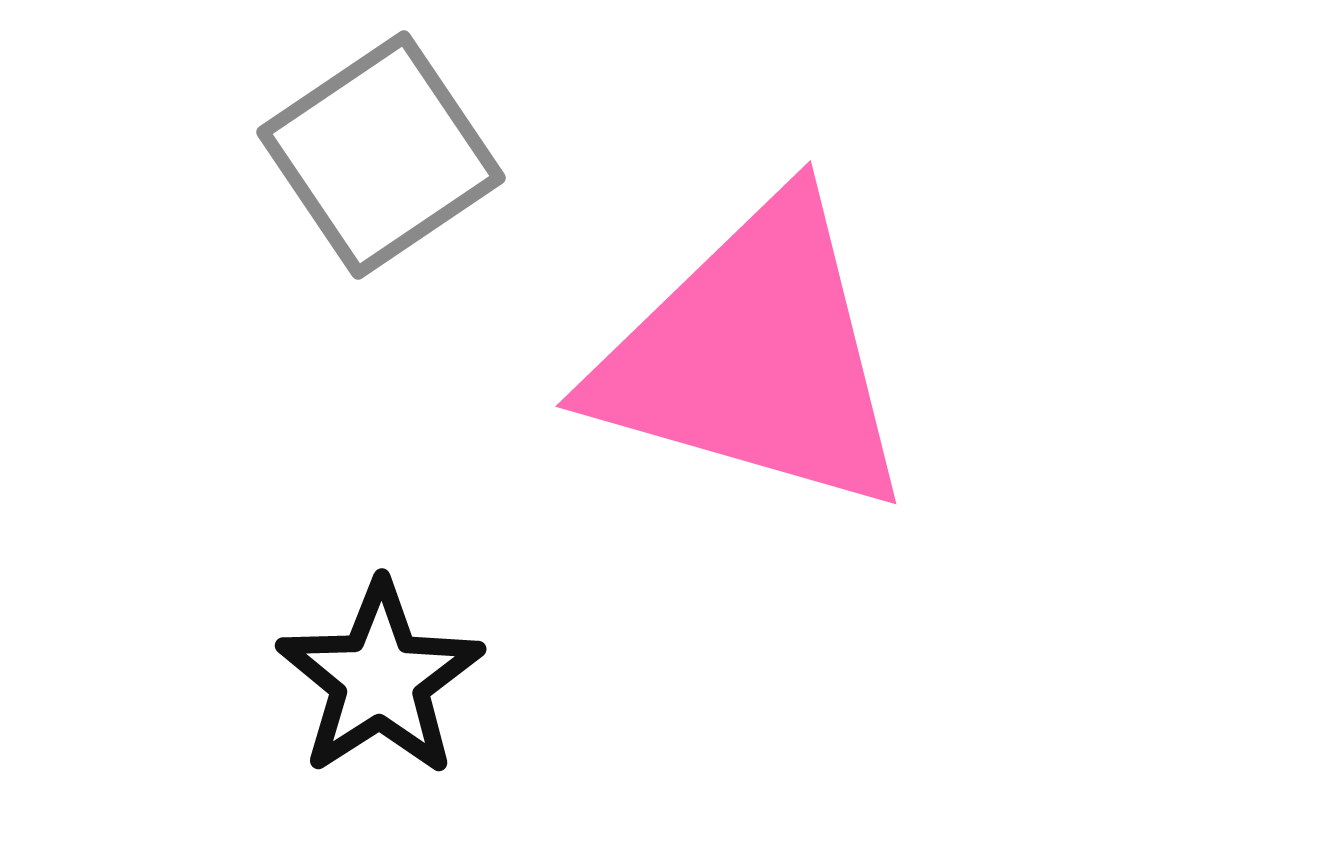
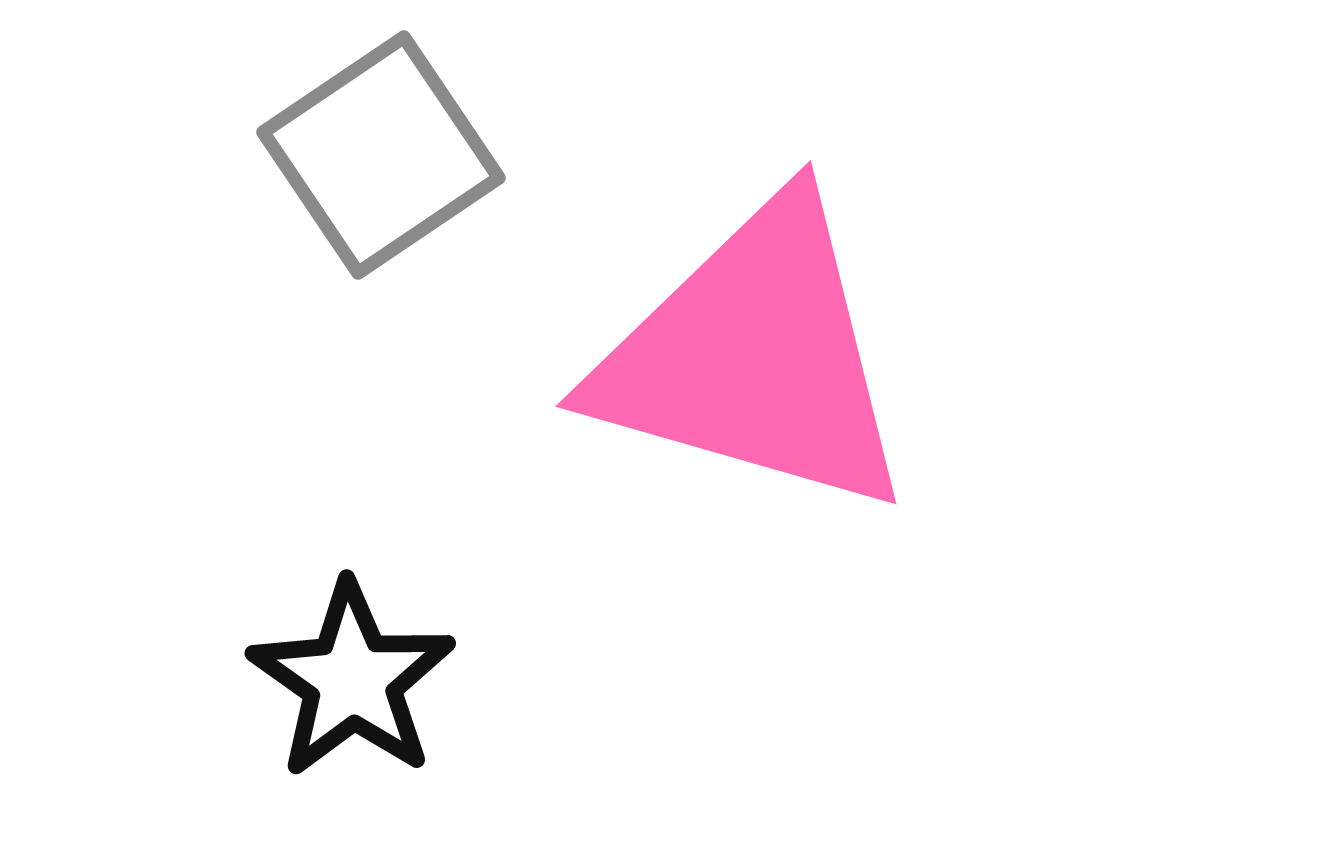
black star: moved 28 px left, 1 px down; rotated 4 degrees counterclockwise
